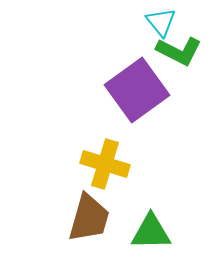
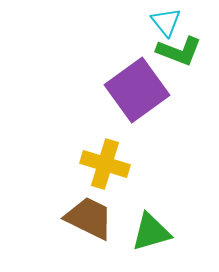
cyan triangle: moved 5 px right
green L-shape: rotated 6 degrees counterclockwise
brown trapezoid: rotated 80 degrees counterclockwise
green triangle: rotated 15 degrees counterclockwise
